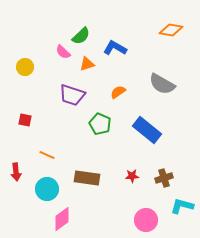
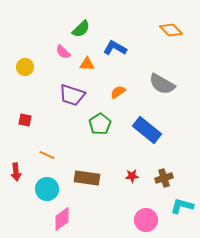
orange diamond: rotated 35 degrees clockwise
green semicircle: moved 7 px up
orange triangle: rotated 21 degrees clockwise
green pentagon: rotated 15 degrees clockwise
